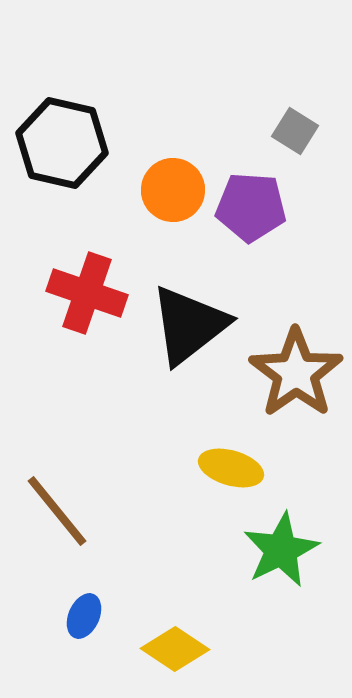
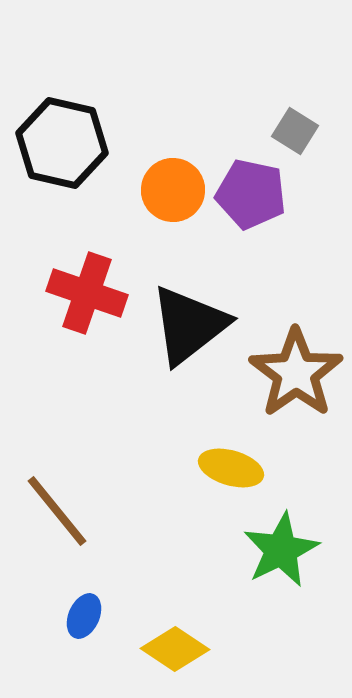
purple pentagon: moved 13 px up; rotated 8 degrees clockwise
